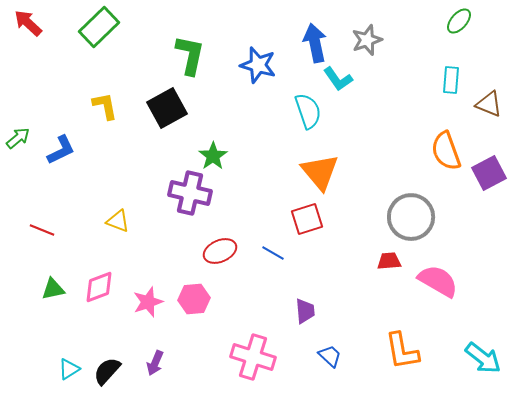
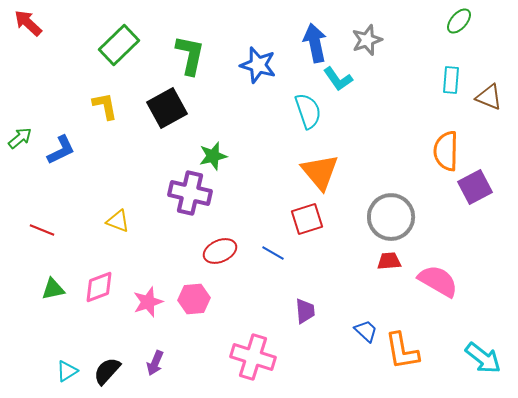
green rectangle: moved 20 px right, 18 px down
brown triangle: moved 7 px up
green arrow: moved 2 px right
orange semicircle: rotated 21 degrees clockwise
green star: rotated 20 degrees clockwise
purple square: moved 14 px left, 14 px down
gray circle: moved 20 px left
blue trapezoid: moved 36 px right, 25 px up
cyan triangle: moved 2 px left, 2 px down
